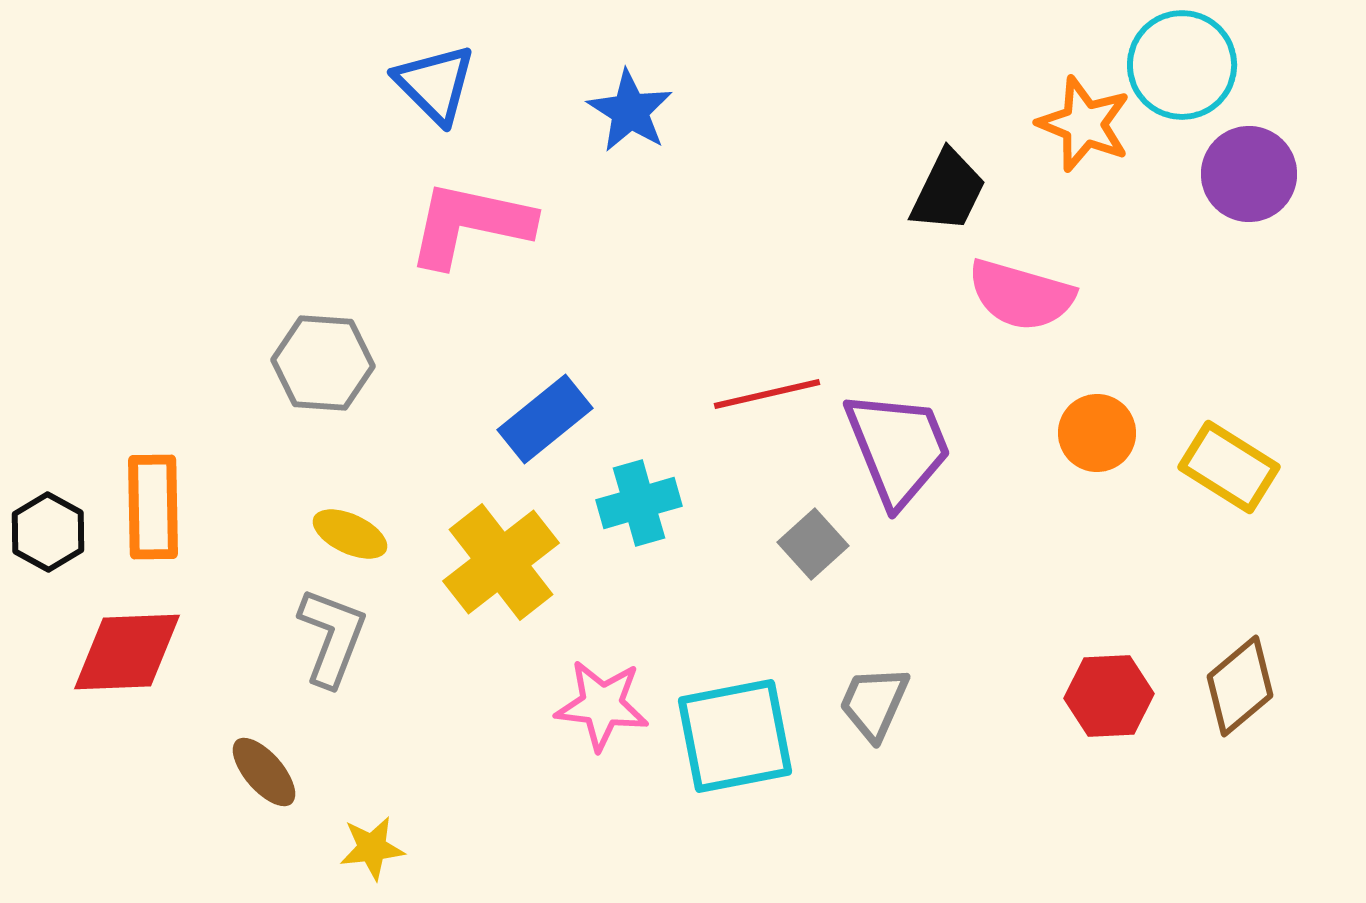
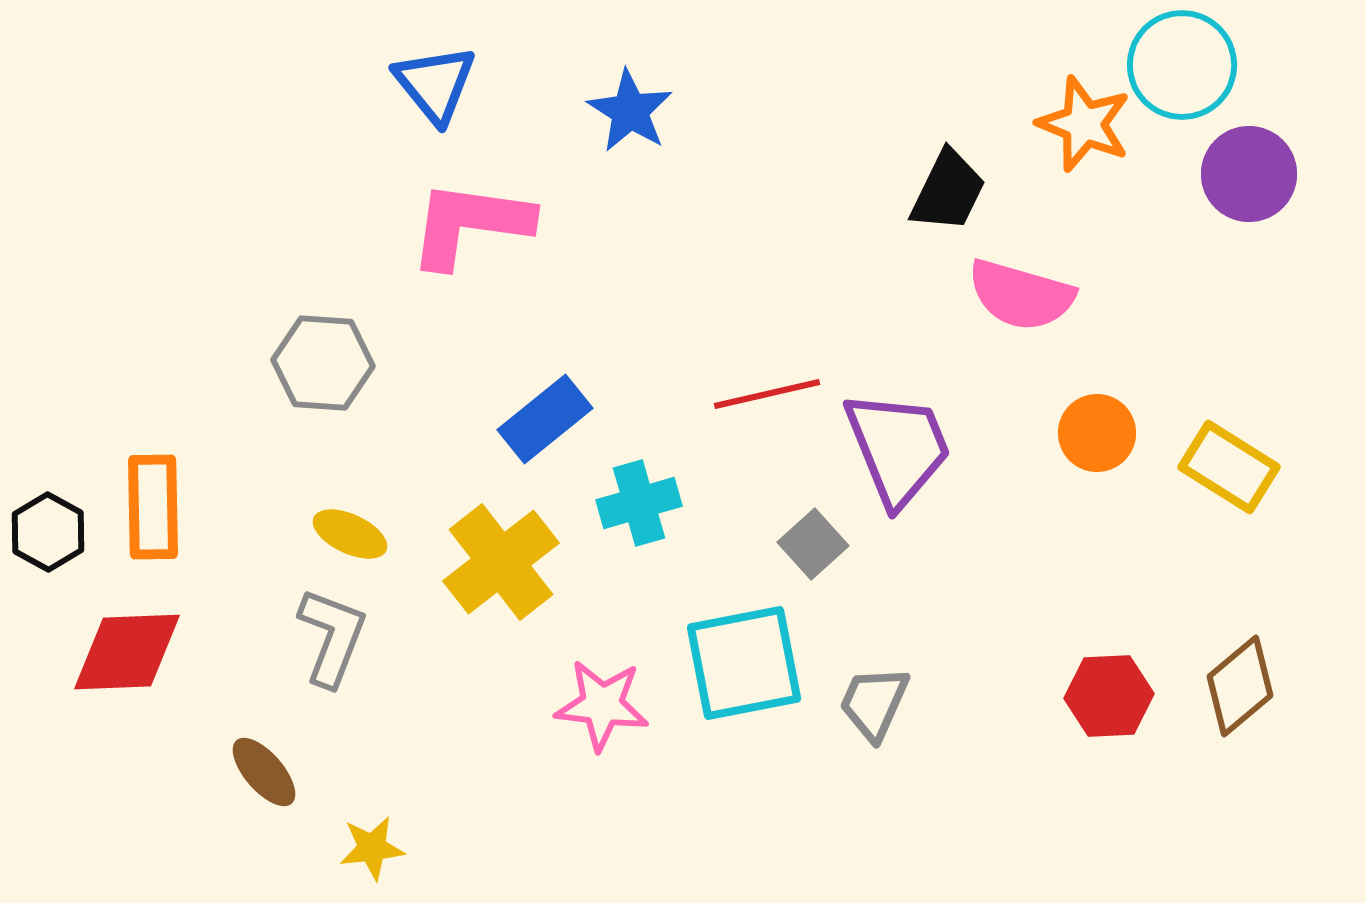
blue triangle: rotated 6 degrees clockwise
pink L-shape: rotated 4 degrees counterclockwise
cyan square: moved 9 px right, 73 px up
